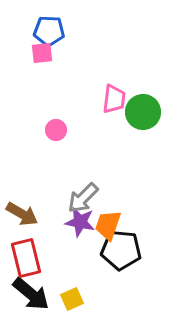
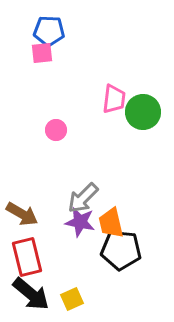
orange trapezoid: moved 3 px right, 2 px up; rotated 32 degrees counterclockwise
red rectangle: moved 1 px right, 1 px up
